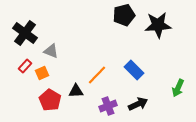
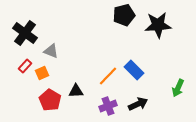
orange line: moved 11 px right, 1 px down
